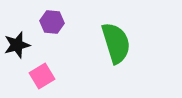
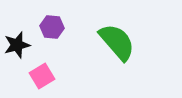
purple hexagon: moved 5 px down
green semicircle: moved 1 px right, 1 px up; rotated 24 degrees counterclockwise
